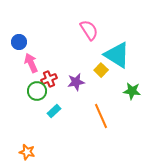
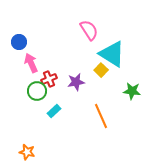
cyan triangle: moved 5 px left, 1 px up
